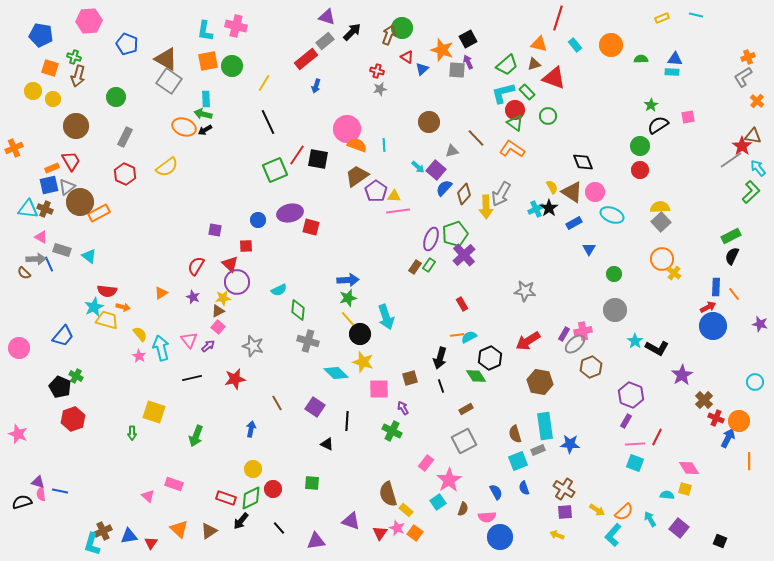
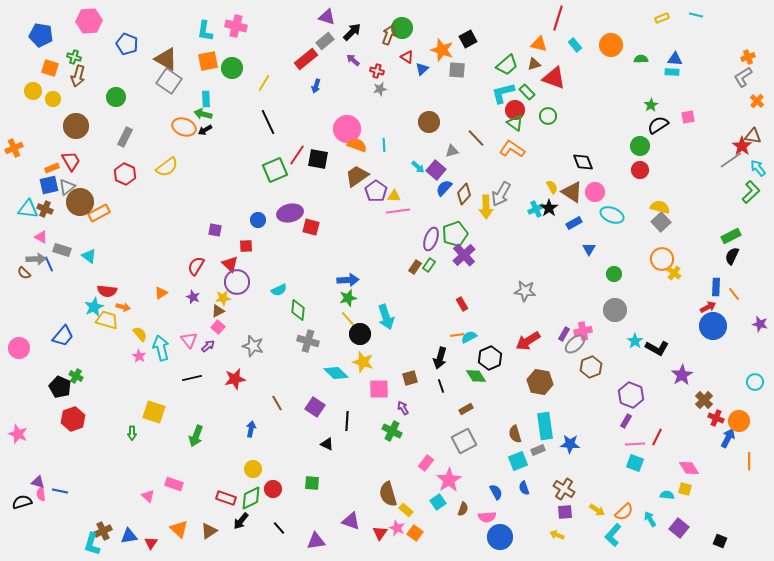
purple arrow at (468, 62): moved 115 px left, 2 px up; rotated 24 degrees counterclockwise
green circle at (232, 66): moved 2 px down
yellow semicircle at (660, 207): rotated 18 degrees clockwise
